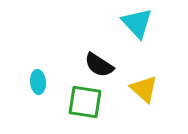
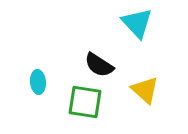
yellow triangle: moved 1 px right, 1 px down
